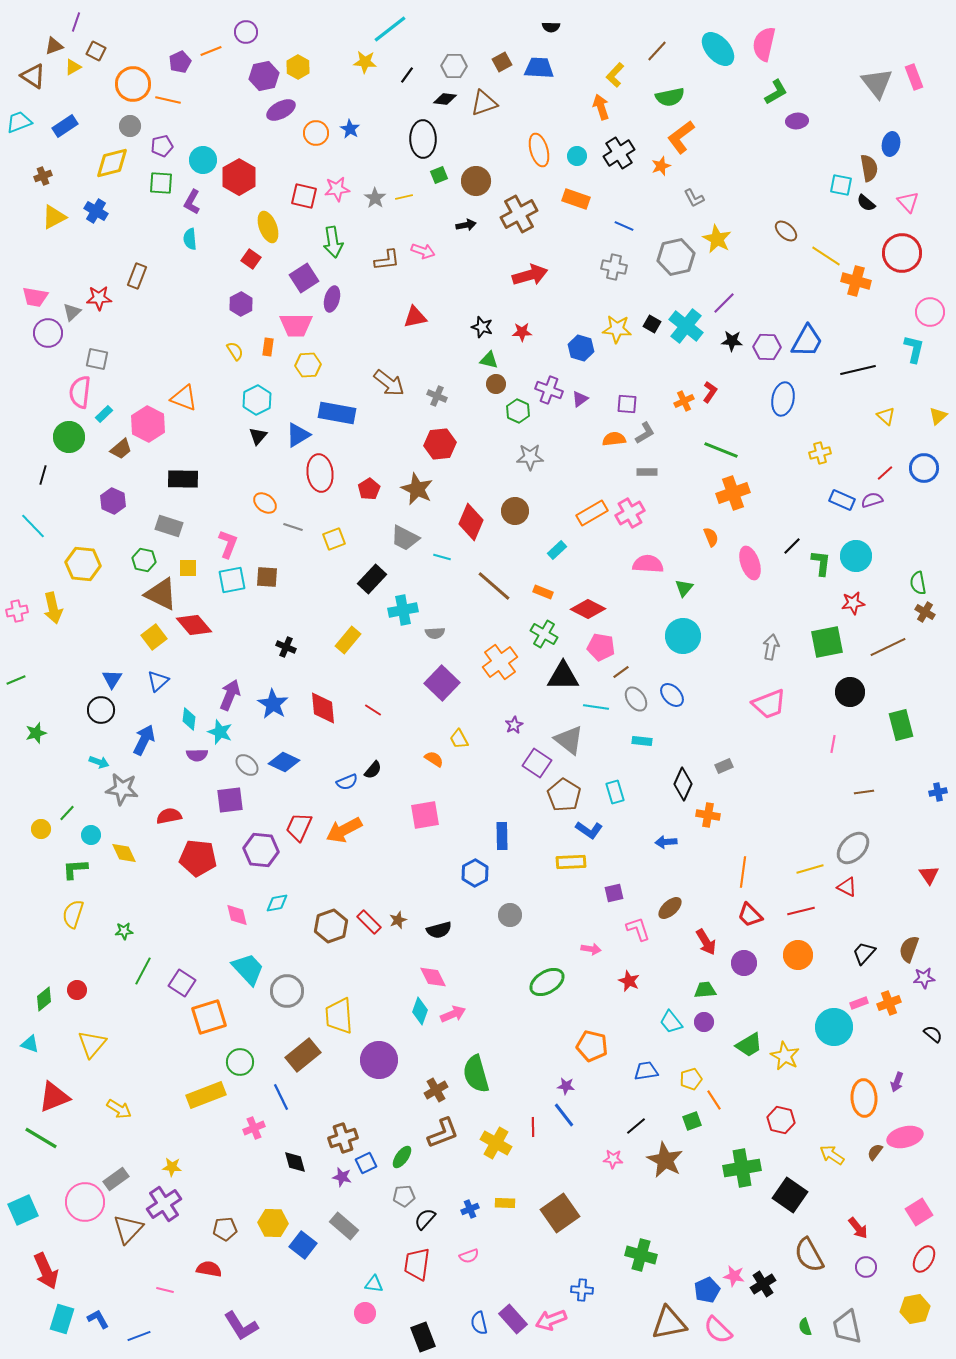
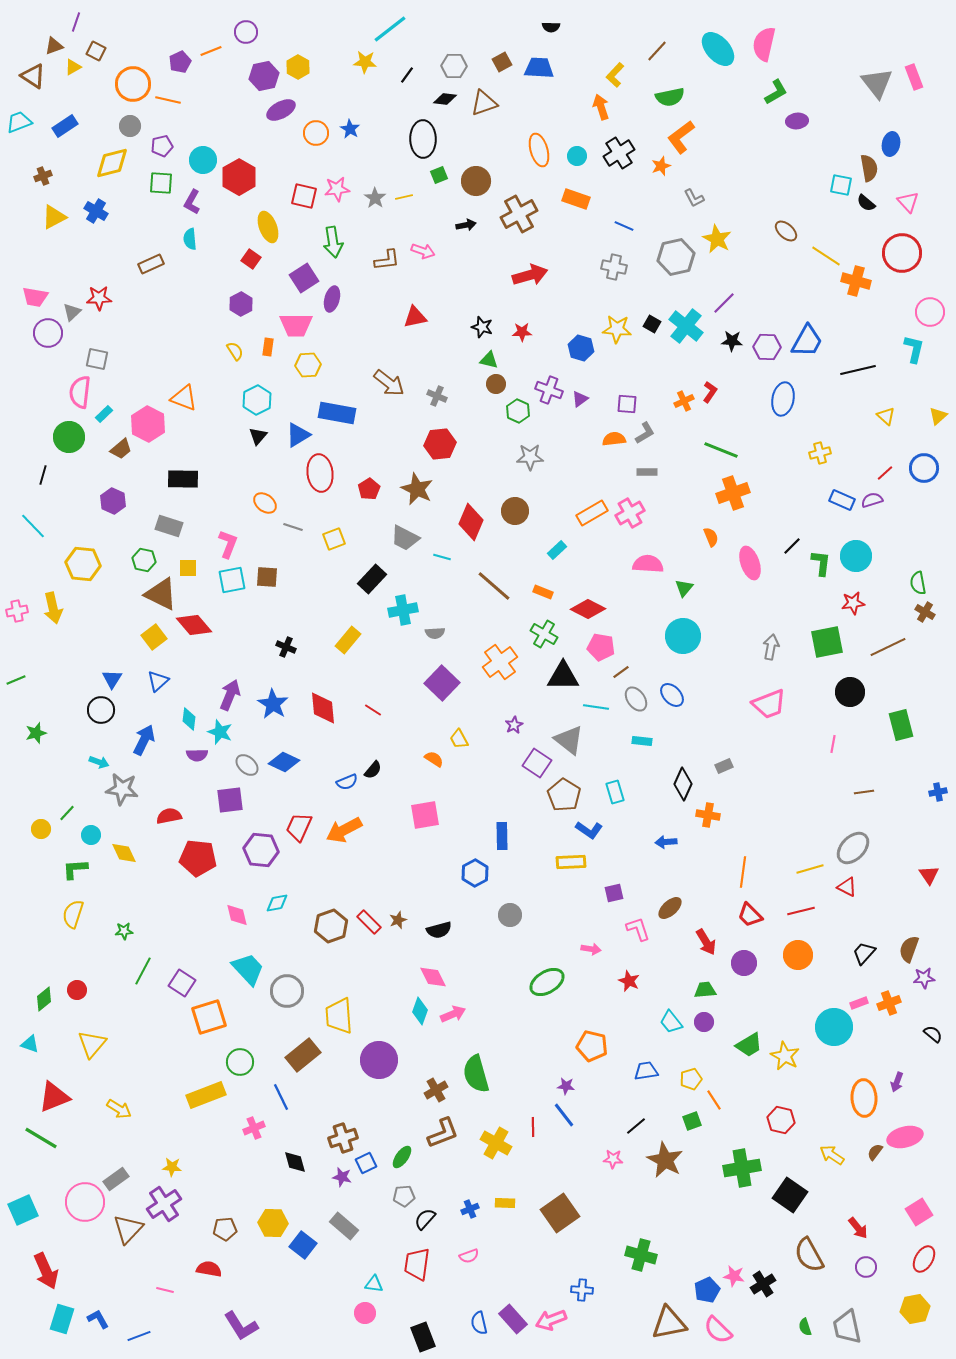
brown rectangle at (137, 276): moved 14 px right, 12 px up; rotated 45 degrees clockwise
